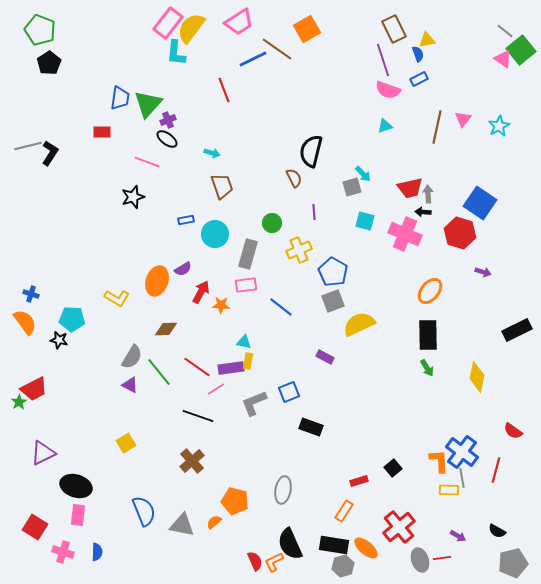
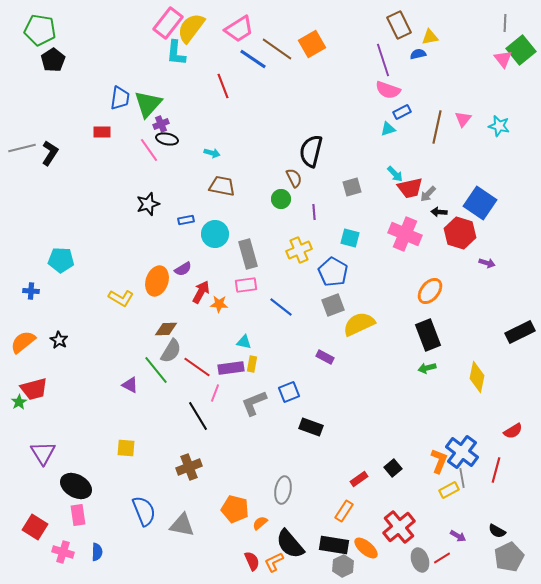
pink trapezoid at (239, 22): moved 7 px down
orange square at (307, 29): moved 5 px right, 15 px down
brown rectangle at (394, 29): moved 5 px right, 4 px up
green pentagon at (40, 30): rotated 12 degrees counterclockwise
gray line at (505, 31): moved 8 px up; rotated 54 degrees clockwise
yellow triangle at (427, 40): moved 3 px right, 3 px up
blue semicircle at (418, 54): rotated 84 degrees counterclockwise
blue line at (253, 59): rotated 60 degrees clockwise
pink triangle at (503, 59): rotated 18 degrees clockwise
black pentagon at (49, 63): moved 4 px right, 3 px up
blue rectangle at (419, 79): moved 17 px left, 33 px down
red line at (224, 90): moved 1 px left, 4 px up
purple cross at (168, 120): moved 7 px left, 4 px down
cyan triangle at (385, 126): moved 3 px right, 3 px down
cyan star at (499, 126): rotated 30 degrees counterclockwise
black ellipse at (167, 139): rotated 25 degrees counterclockwise
gray line at (28, 146): moved 6 px left, 2 px down
pink line at (147, 162): moved 2 px right, 12 px up; rotated 35 degrees clockwise
cyan arrow at (363, 174): moved 32 px right
brown trapezoid at (222, 186): rotated 60 degrees counterclockwise
gray arrow at (428, 194): rotated 132 degrees counterclockwise
black star at (133, 197): moved 15 px right, 7 px down
black arrow at (423, 212): moved 16 px right
cyan square at (365, 221): moved 15 px left, 17 px down
green circle at (272, 223): moved 9 px right, 24 px up
gray rectangle at (248, 254): rotated 32 degrees counterclockwise
purple arrow at (483, 272): moved 4 px right, 9 px up
blue cross at (31, 294): moved 3 px up; rotated 14 degrees counterclockwise
yellow L-shape at (117, 298): moved 4 px right
gray square at (333, 301): moved 4 px down
orange star at (221, 305): moved 2 px left, 1 px up
cyan pentagon at (72, 319): moved 11 px left, 59 px up
orange semicircle at (25, 322): moved 2 px left, 20 px down; rotated 92 degrees counterclockwise
black rectangle at (517, 330): moved 3 px right, 2 px down
black rectangle at (428, 335): rotated 20 degrees counterclockwise
black star at (59, 340): rotated 18 degrees clockwise
gray semicircle at (132, 357): moved 39 px right, 6 px up
yellow rectangle at (248, 361): moved 4 px right, 3 px down
green arrow at (427, 368): rotated 108 degrees clockwise
green line at (159, 372): moved 3 px left, 2 px up
red trapezoid at (34, 389): rotated 12 degrees clockwise
pink line at (216, 389): moved 1 px left, 4 px down; rotated 36 degrees counterclockwise
black line at (198, 416): rotated 40 degrees clockwise
red semicircle at (513, 431): rotated 66 degrees counterclockwise
yellow square at (126, 443): moved 5 px down; rotated 36 degrees clockwise
purple triangle at (43, 453): rotated 36 degrees counterclockwise
brown cross at (192, 461): moved 3 px left, 6 px down; rotated 20 degrees clockwise
orange L-shape at (439, 461): rotated 25 degrees clockwise
red rectangle at (359, 481): moved 2 px up; rotated 18 degrees counterclockwise
black ellipse at (76, 486): rotated 12 degrees clockwise
yellow rectangle at (449, 490): rotated 30 degrees counterclockwise
orange pentagon at (235, 501): moved 8 px down
pink rectangle at (78, 515): rotated 15 degrees counterclockwise
orange semicircle at (214, 522): moved 46 px right, 1 px down
black semicircle at (290, 544): rotated 16 degrees counterclockwise
red line at (442, 558): rotated 24 degrees counterclockwise
red semicircle at (255, 561): moved 3 px left
gray pentagon at (513, 563): moved 4 px left, 6 px up; rotated 12 degrees counterclockwise
gray hexagon at (343, 566): rotated 10 degrees counterclockwise
